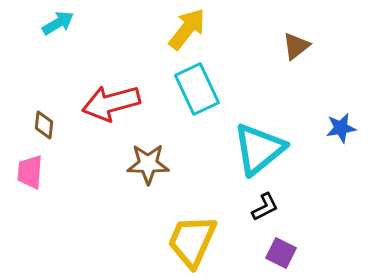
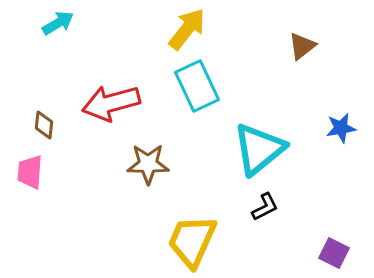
brown triangle: moved 6 px right
cyan rectangle: moved 3 px up
purple square: moved 53 px right
